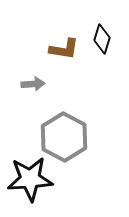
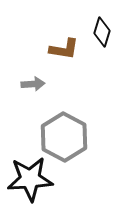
black diamond: moved 7 px up
